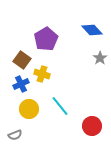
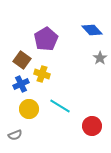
cyan line: rotated 20 degrees counterclockwise
